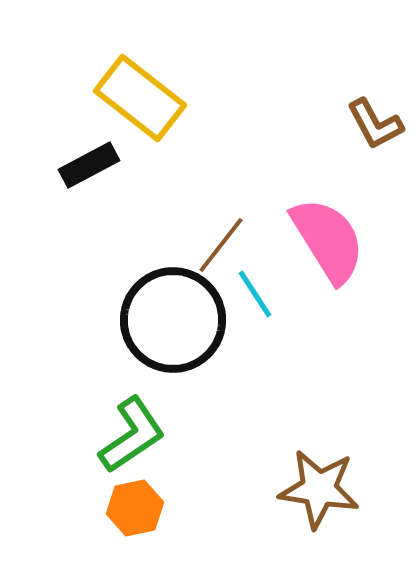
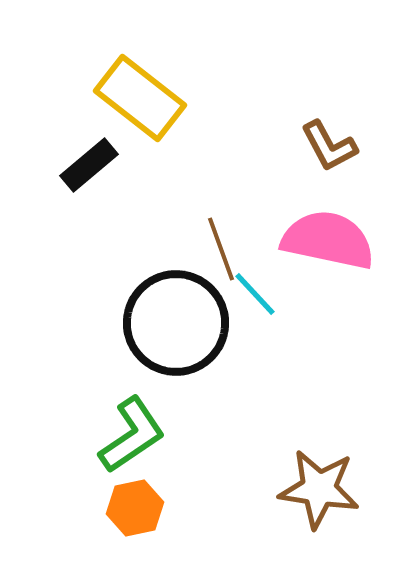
brown L-shape: moved 46 px left, 22 px down
black rectangle: rotated 12 degrees counterclockwise
pink semicircle: rotated 46 degrees counterclockwise
brown line: moved 4 px down; rotated 58 degrees counterclockwise
cyan line: rotated 10 degrees counterclockwise
black circle: moved 3 px right, 3 px down
